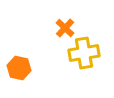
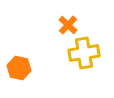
orange cross: moved 3 px right, 3 px up
